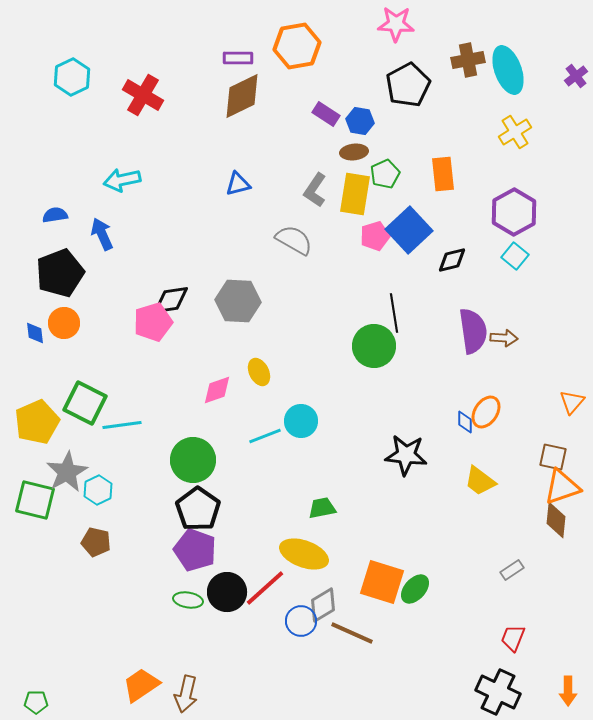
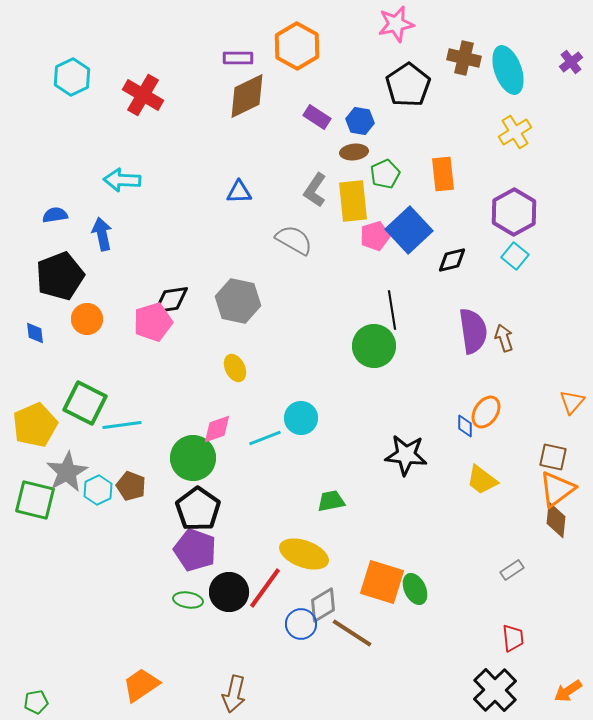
pink star at (396, 24): rotated 15 degrees counterclockwise
orange hexagon at (297, 46): rotated 21 degrees counterclockwise
brown cross at (468, 60): moved 4 px left, 2 px up; rotated 24 degrees clockwise
purple cross at (576, 76): moved 5 px left, 14 px up
black pentagon at (408, 85): rotated 6 degrees counterclockwise
brown diamond at (242, 96): moved 5 px right
purple rectangle at (326, 114): moved 9 px left, 3 px down
cyan arrow at (122, 180): rotated 15 degrees clockwise
blue triangle at (238, 184): moved 1 px right, 8 px down; rotated 12 degrees clockwise
yellow rectangle at (355, 194): moved 2 px left, 7 px down; rotated 15 degrees counterclockwise
blue arrow at (102, 234): rotated 12 degrees clockwise
black pentagon at (60, 273): moved 3 px down
gray hexagon at (238, 301): rotated 9 degrees clockwise
black line at (394, 313): moved 2 px left, 3 px up
orange circle at (64, 323): moved 23 px right, 4 px up
brown arrow at (504, 338): rotated 112 degrees counterclockwise
yellow ellipse at (259, 372): moved 24 px left, 4 px up
pink diamond at (217, 390): moved 39 px down
cyan circle at (301, 421): moved 3 px up
yellow pentagon at (37, 422): moved 2 px left, 3 px down
blue diamond at (465, 422): moved 4 px down
cyan line at (265, 436): moved 2 px down
green circle at (193, 460): moved 2 px up
yellow trapezoid at (480, 481): moved 2 px right, 1 px up
orange triangle at (562, 487): moved 5 px left, 2 px down; rotated 18 degrees counterclockwise
green trapezoid at (322, 508): moved 9 px right, 7 px up
brown pentagon at (96, 542): moved 35 px right, 56 px up; rotated 8 degrees clockwise
red line at (265, 588): rotated 12 degrees counterclockwise
green ellipse at (415, 589): rotated 68 degrees counterclockwise
black circle at (227, 592): moved 2 px right
blue circle at (301, 621): moved 3 px down
brown line at (352, 633): rotated 9 degrees clockwise
red trapezoid at (513, 638): rotated 152 degrees clockwise
orange arrow at (568, 691): rotated 56 degrees clockwise
black cross at (498, 692): moved 3 px left, 2 px up; rotated 21 degrees clockwise
brown arrow at (186, 694): moved 48 px right
green pentagon at (36, 702): rotated 10 degrees counterclockwise
